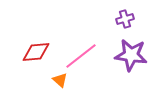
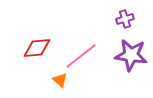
red diamond: moved 1 px right, 4 px up
